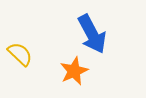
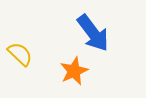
blue arrow: moved 1 px right, 1 px up; rotated 9 degrees counterclockwise
